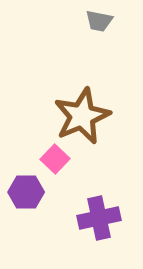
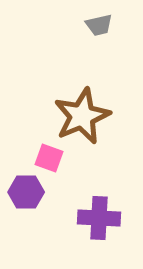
gray trapezoid: moved 4 px down; rotated 24 degrees counterclockwise
pink square: moved 6 px left, 1 px up; rotated 24 degrees counterclockwise
purple cross: rotated 15 degrees clockwise
